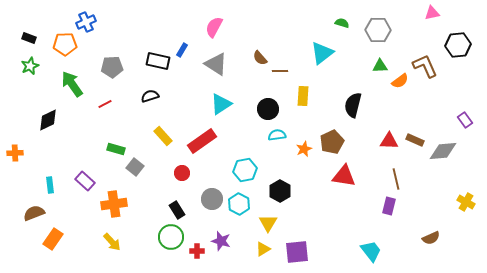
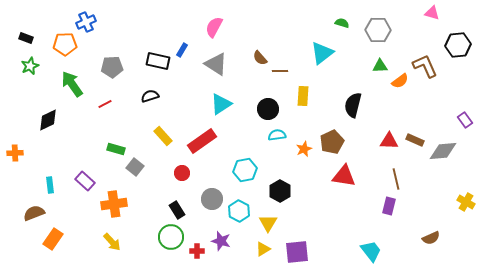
pink triangle at (432, 13): rotated 28 degrees clockwise
black rectangle at (29, 38): moved 3 px left
cyan hexagon at (239, 204): moved 7 px down
